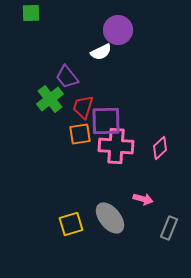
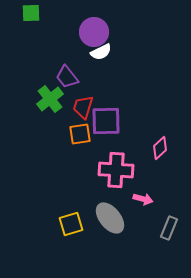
purple circle: moved 24 px left, 2 px down
pink cross: moved 24 px down
